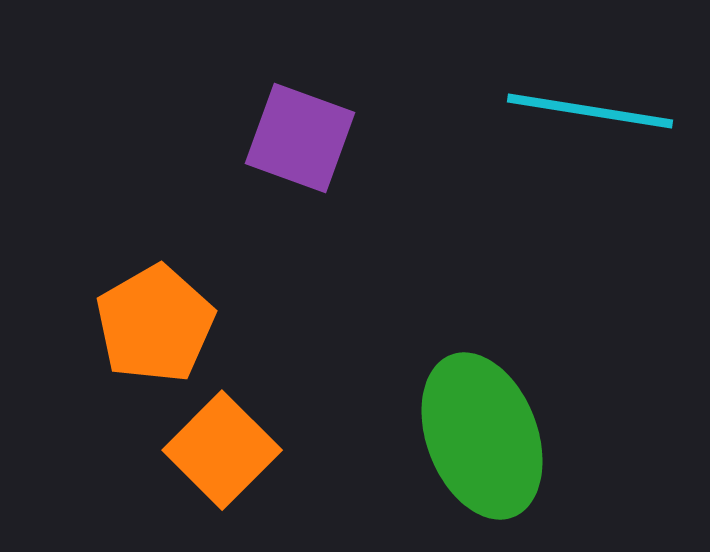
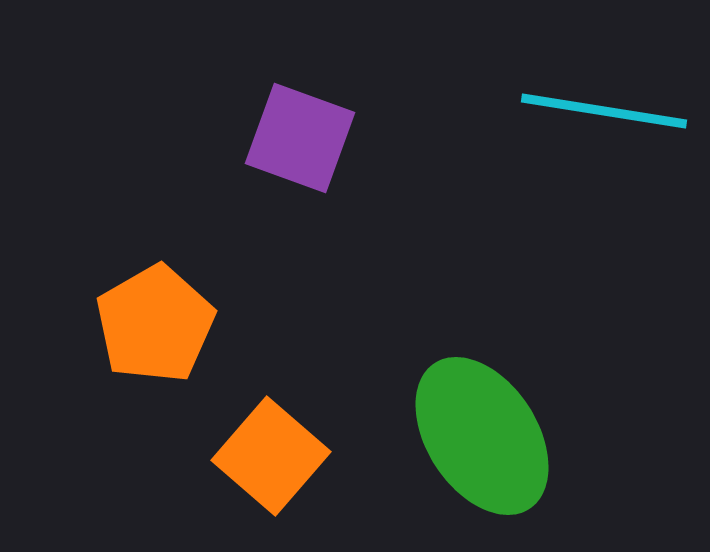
cyan line: moved 14 px right
green ellipse: rotated 12 degrees counterclockwise
orange square: moved 49 px right, 6 px down; rotated 4 degrees counterclockwise
